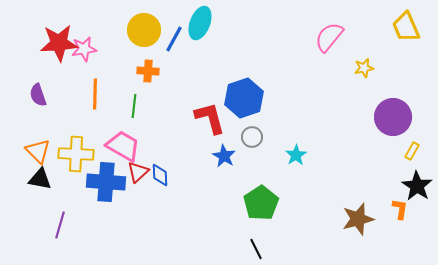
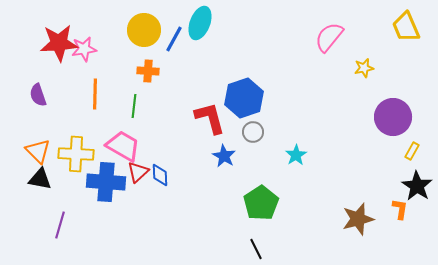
gray circle: moved 1 px right, 5 px up
